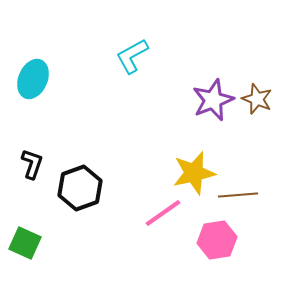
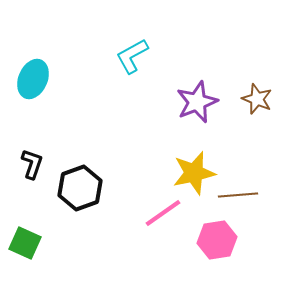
purple star: moved 16 px left, 2 px down
